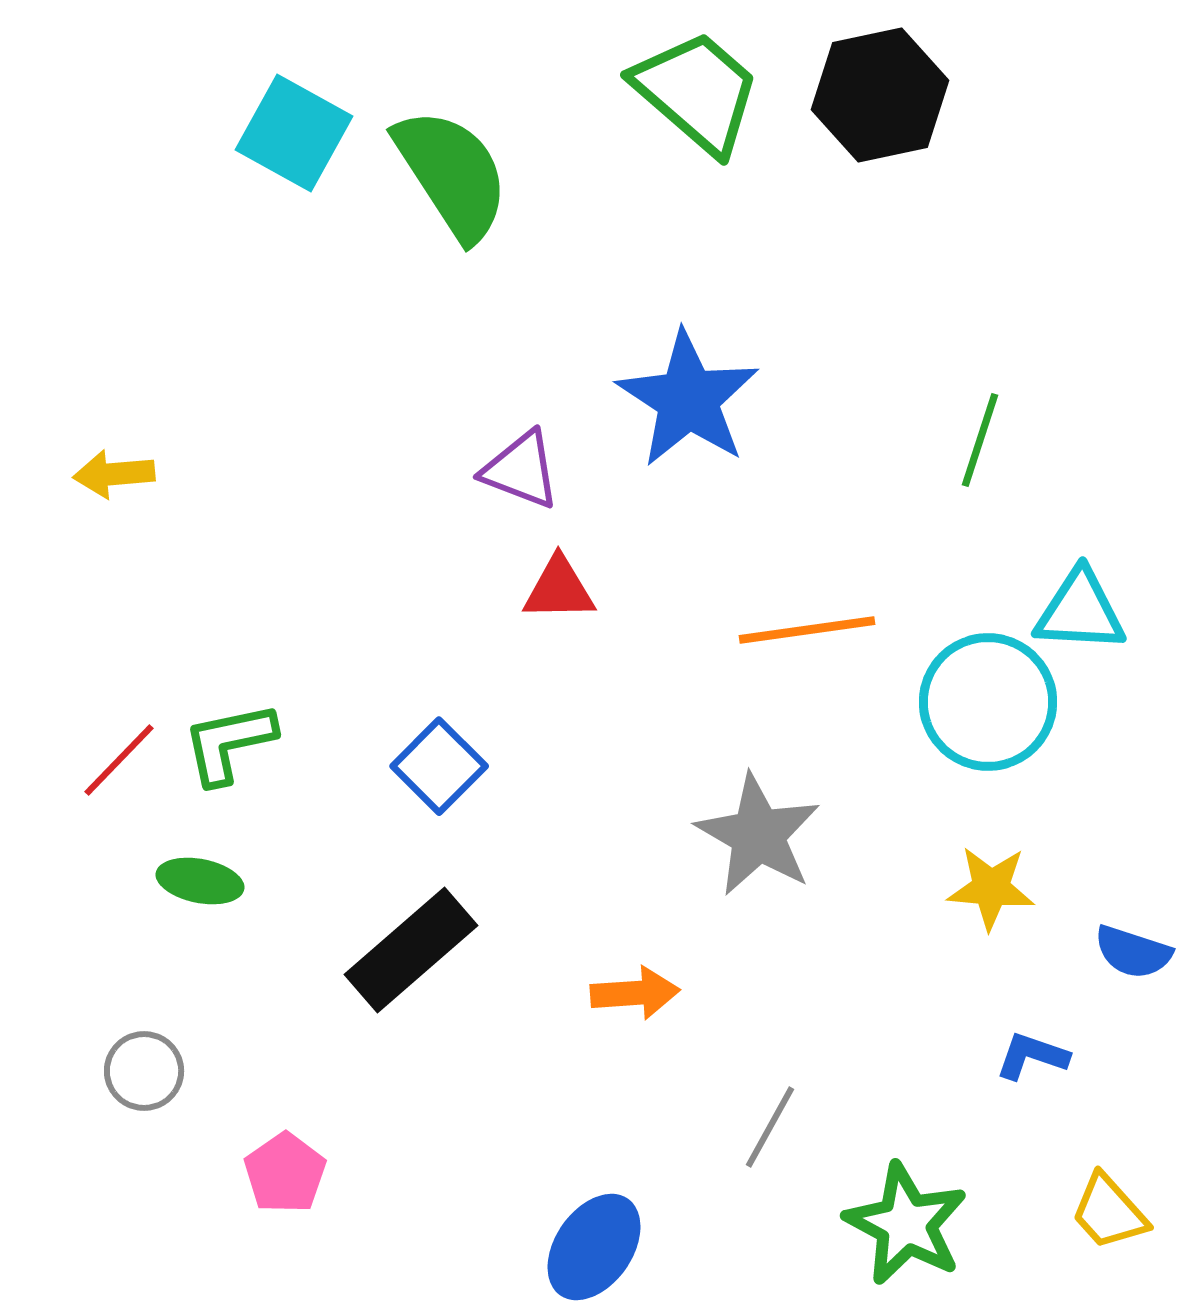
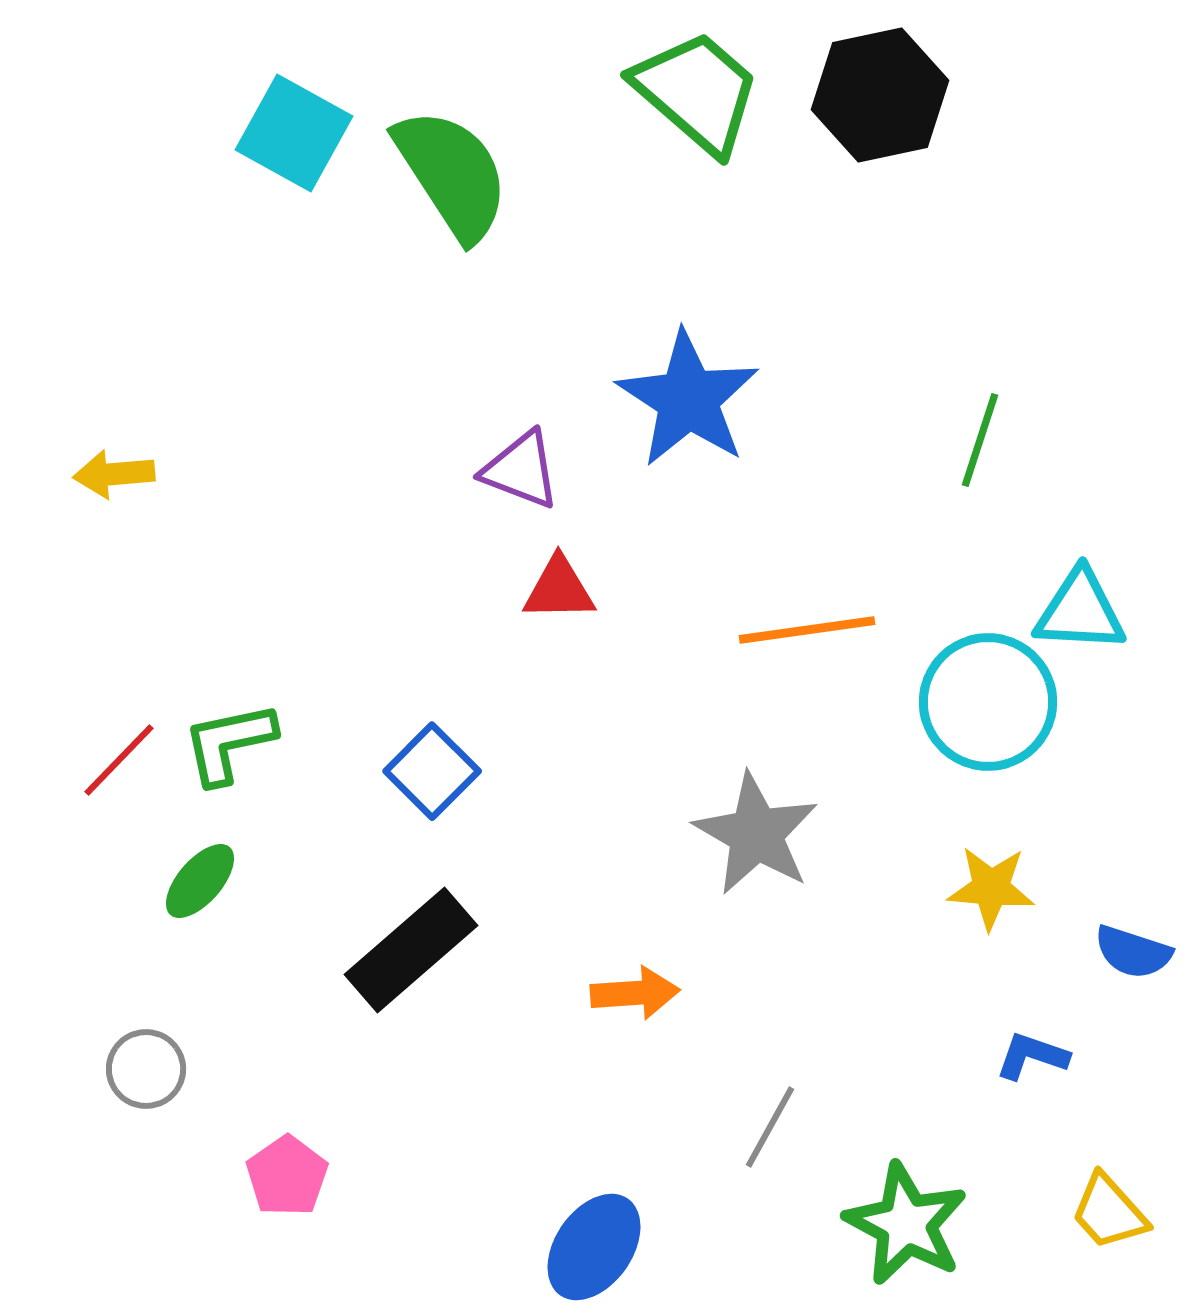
blue square: moved 7 px left, 5 px down
gray star: moved 2 px left, 1 px up
green ellipse: rotated 60 degrees counterclockwise
gray circle: moved 2 px right, 2 px up
pink pentagon: moved 2 px right, 3 px down
